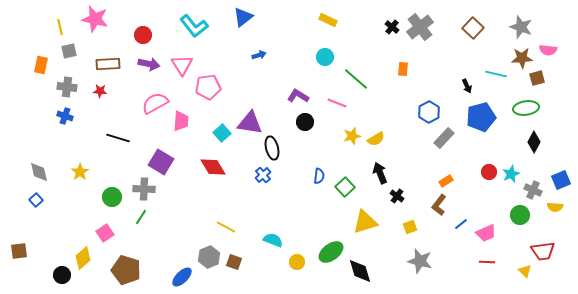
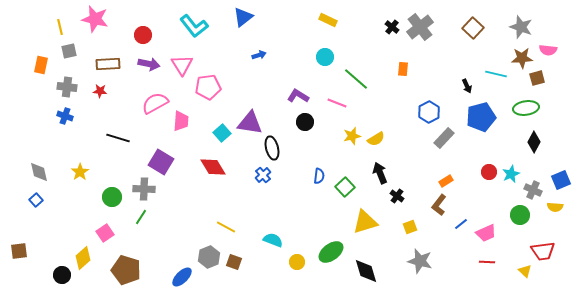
black diamond at (360, 271): moved 6 px right
